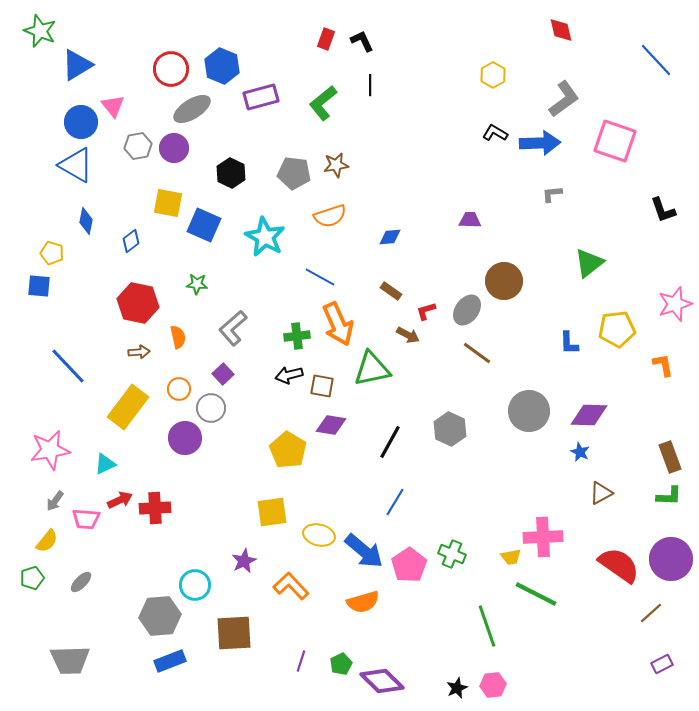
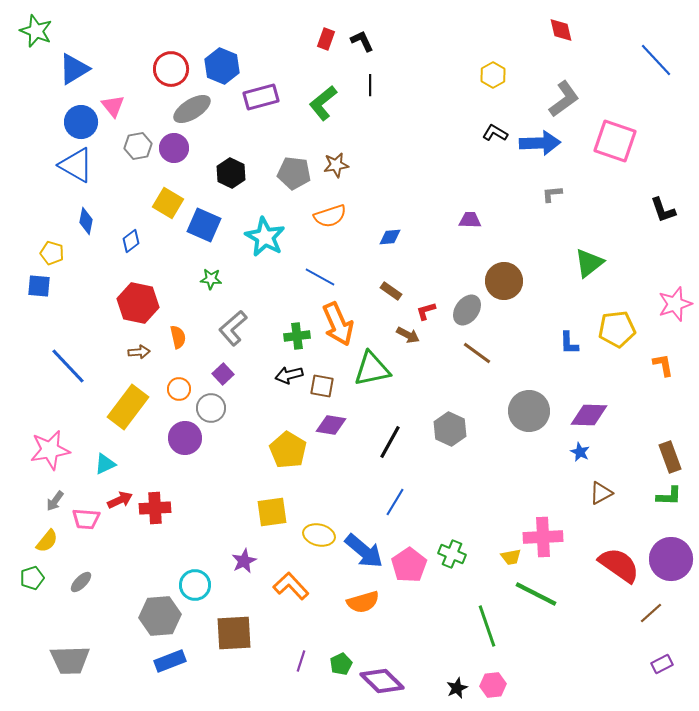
green star at (40, 31): moved 4 px left
blue triangle at (77, 65): moved 3 px left, 4 px down
yellow square at (168, 203): rotated 20 degrees clockwise
green star at (197, 284): moved 14 px right, 5 px up
